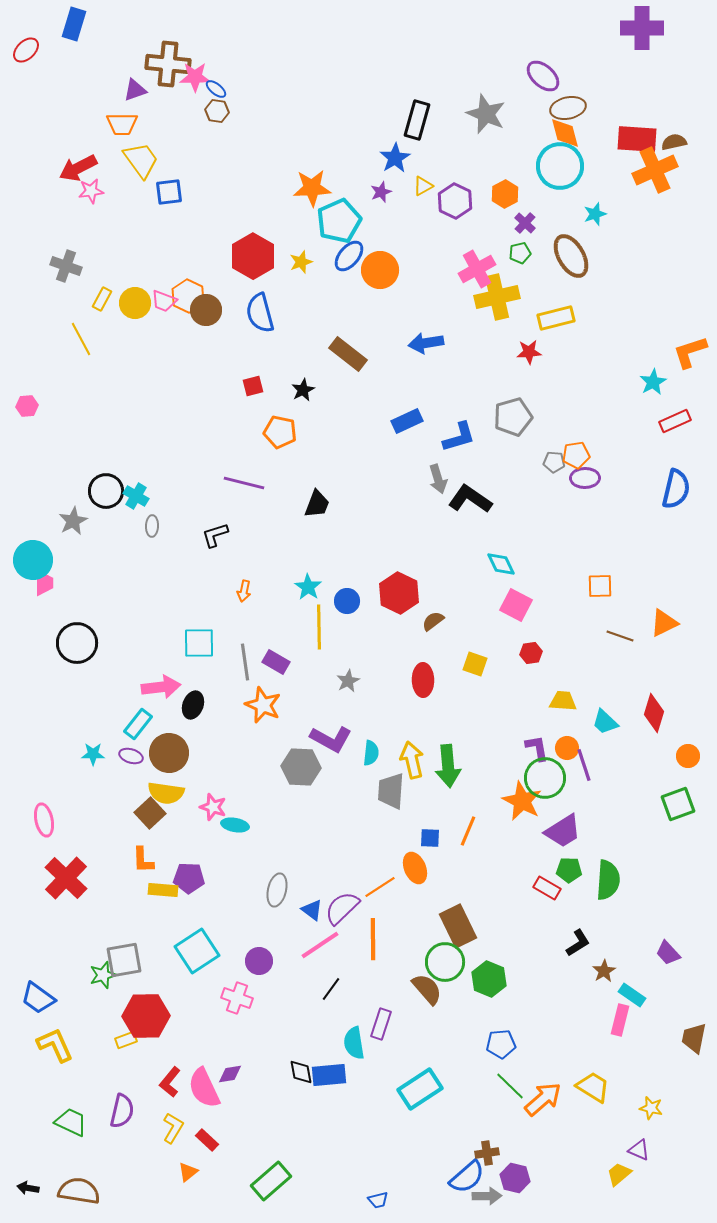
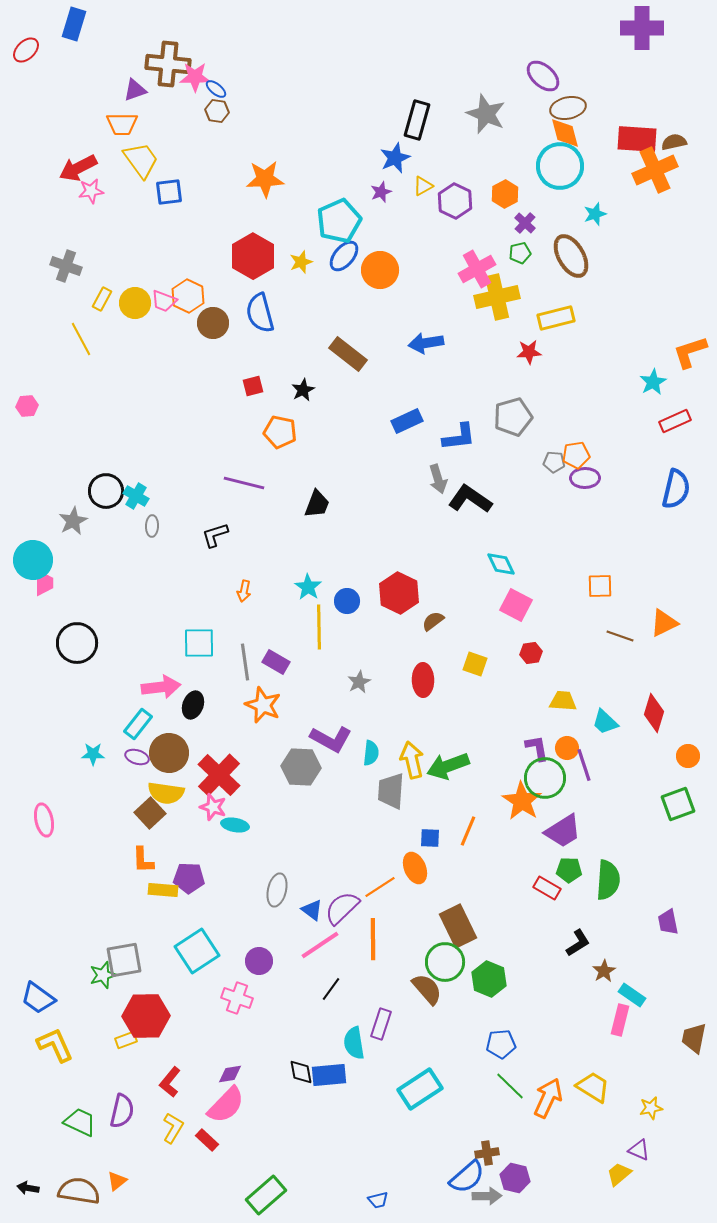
blue star at (395, 158): rotated 8 degrees clockwise
orange star at (312, 188): moved 47 px left, 9 px up
blue ellipse at (349, 256): moved 5 px left
brown circle at (206, 310): moved 7 px right, 13 px down
blue L-shape at (459, 437): rotated 9 degrees clockwise
gray star at (348, 681): moved 11 px right, 1 px down
purple ellipse at (131, 756): moved 6 px right, 1 px down
green arrow at (448, 766): rotated 75 degrees clockwise
orange star at (522, 801): rotated 6 degrees clockwise
red cross at (66, 878): moved 153 px right, 103 px up
purple trapezoid at (668, 953): moved 31 px up; rotated 32 degrees clockwise
pink semicircle at (204, 1088): moved 22 px right, 17 px down; rotated 111 degrees counterclockwise
orange arrow at (543, 1099): moved 5 px right, 1 px up; rotated 24 degrees counterclockwise
yellow star at (651, 1108): rotated 25 degrees counterclockwise
green trapezoid at (71, 1122): moved 9 px right
orange triangle at (188, 1172): moved 71 px left, 9 px down
green rectangle at (271, 1181): moved 5 px left, 14 px down
